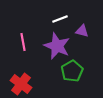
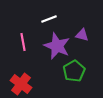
white line: moved 11 px left
purple triangle: moved 4 px down
green pentagon: moved 2 px right
